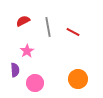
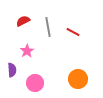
purple semicircle: moved 3 px left
